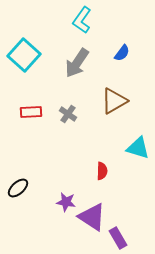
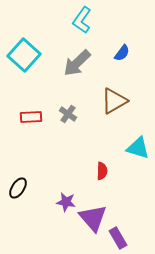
gray arrow: rotated 12 degrees clockwise
red rectangle: moved 5 px down
black ellipse: rotated 15 degrees counterclockwise
purple triangle: moved 1 px right, 1 px down; rotated 16 degrees clockwise
